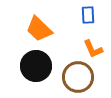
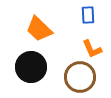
orange L-shape: moved 1 px left
black circle: moved 5 px left, 1 px down
brown circle: moved 2 px right
